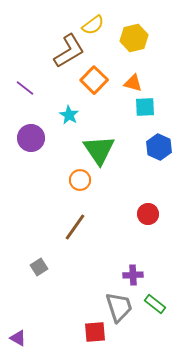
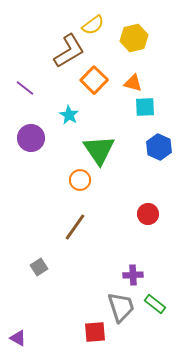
gray trapezoid: moved 2 px right
